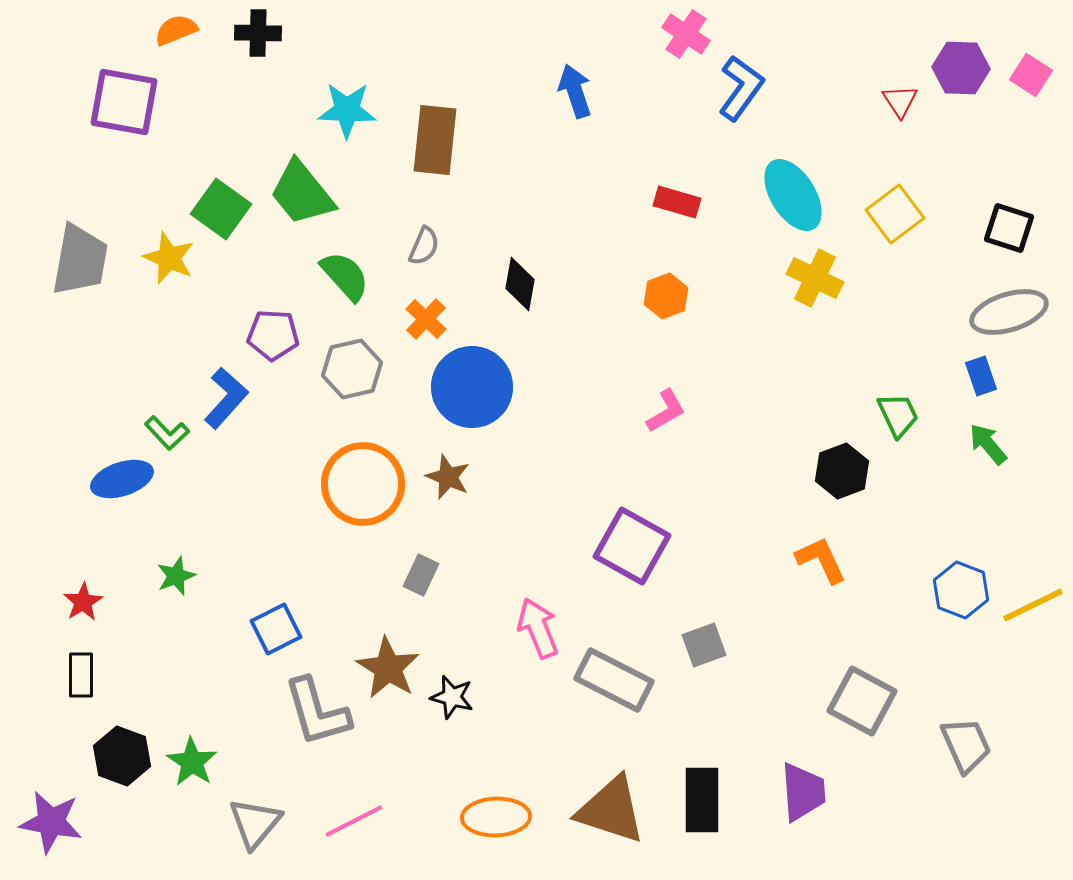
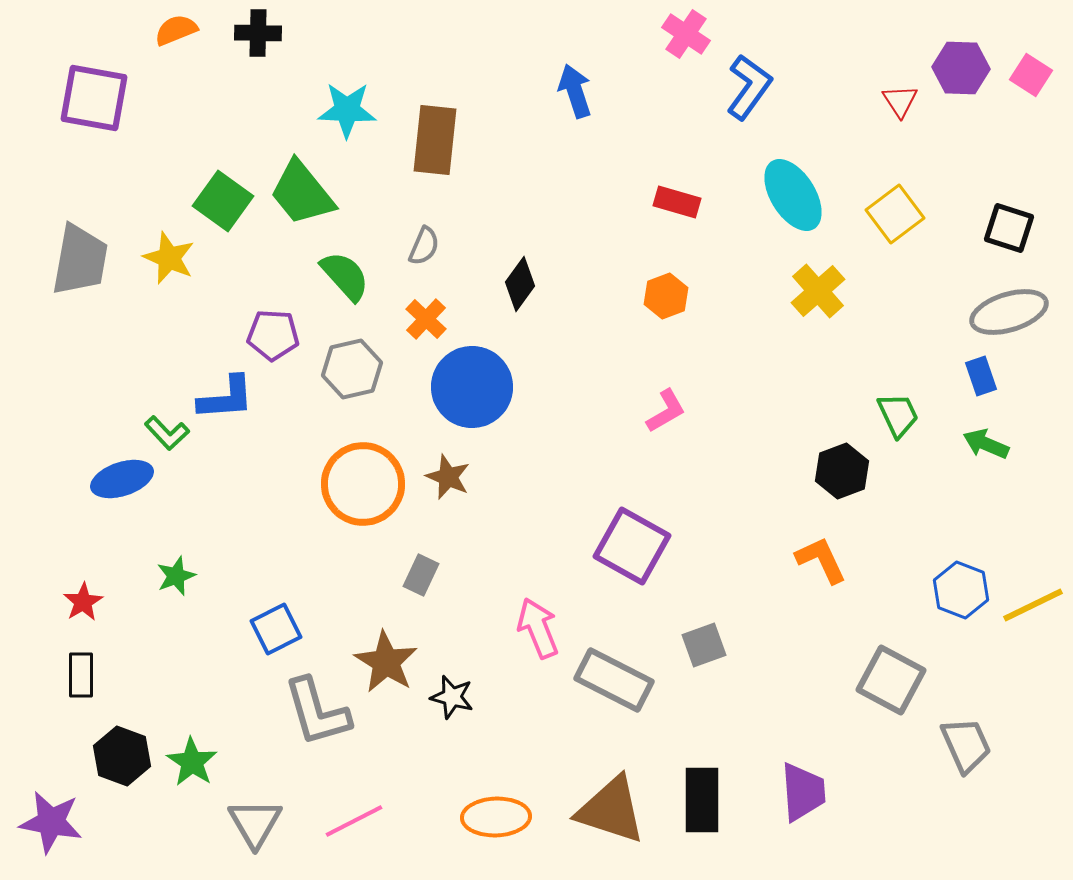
blue L-shape at (741, 88): moved 8 px right, 1 px up
purple square at (124, 102): moved 30 px left, 4 px up
green square at (221, 209): moved 2 px right, 8 px up
yellow cross at (815, 278): moved 3 px right, 13 px down; rotated 22 degrees clockwise
black diamond at (520, 284): rotated 26 degrees clockwise
blue L-shape at (226, 398): rotated 44 degrees clockwise
green arrow at (988, 444): moved 2 px left; rotated 27 degrees counterclockwise
brown star at (388, 668): moved 2 px left, 6 px up
gray square at (862, 701): moved 29 px right, 21 px up
gray triangle at (255, 823): rotated 10 degrees counterclockwise
